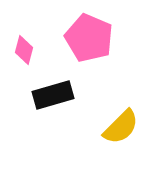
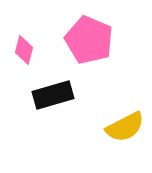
pink pentagon: moved 2 px down
yellow semicircle: moved 4 px right; rotated 18 degrees clockwise
